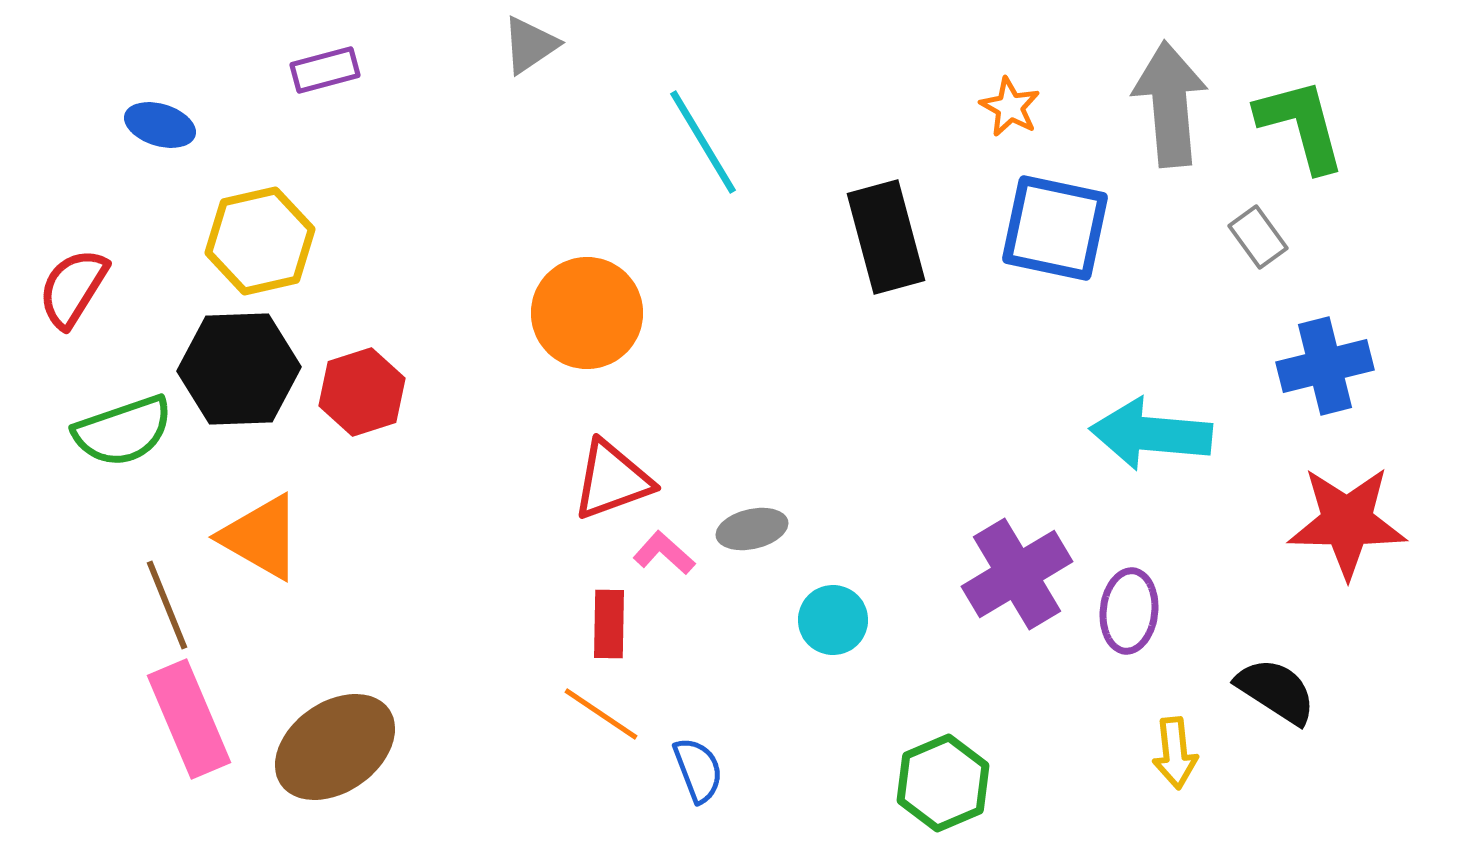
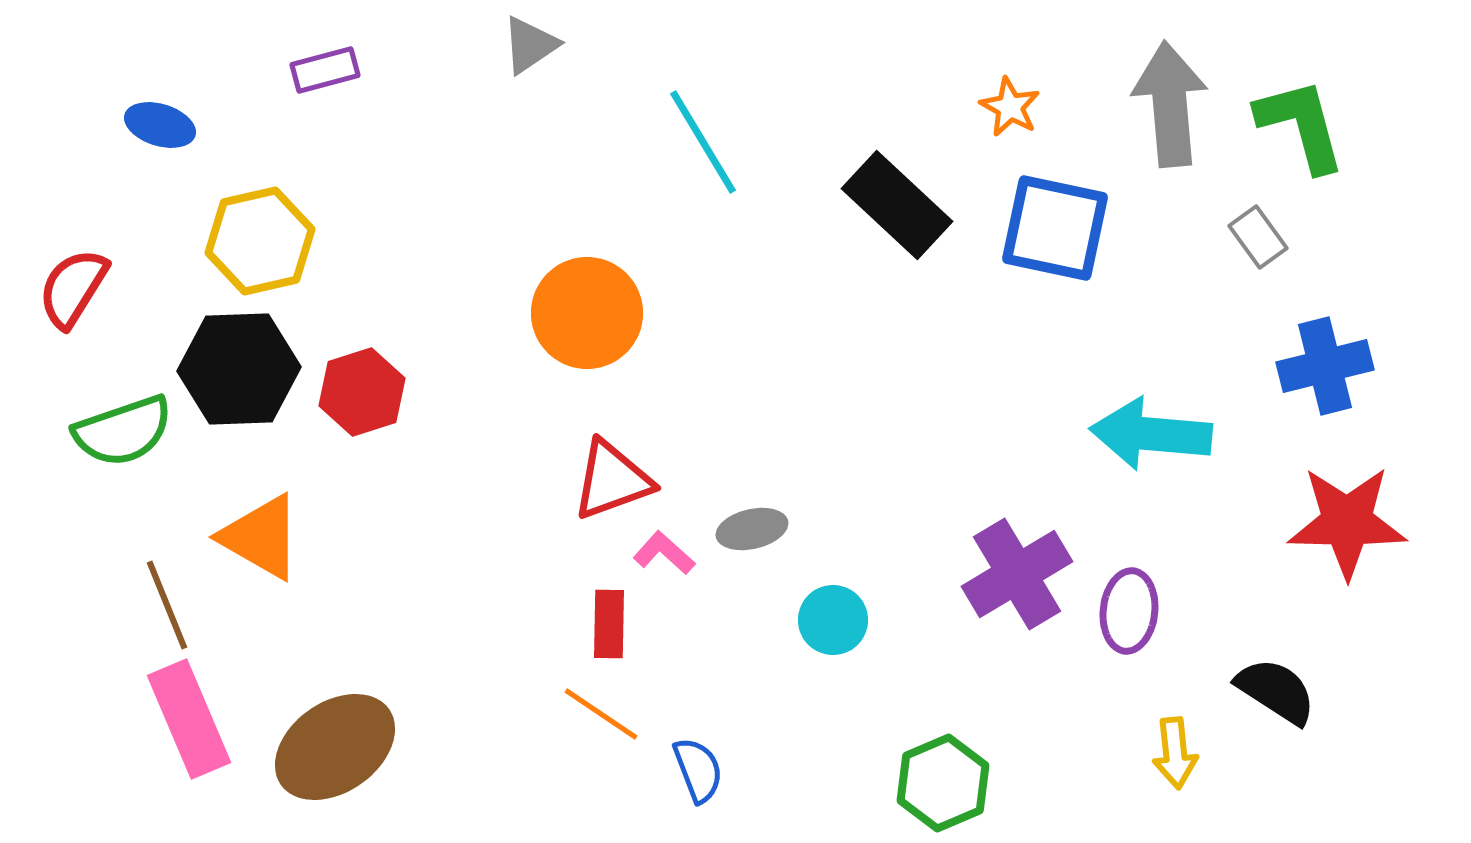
black rectangle: moved 11 px right, 32 px up; rotated 32 degrees counterclockwise
